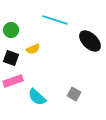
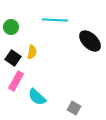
cyan line: rotated 15 degrees counterclockwise
green circle: moved 3 px up
yellow semicircle: moved 1 px left, 3 px down; rotated 56 degrees counterclockwise
black square: moved 2 px right; rotated 14 degrees clockwise
pink rectangle: moved 3 px right; rotated 42 degrees counterclockwise
gray square: moved 14 px down
